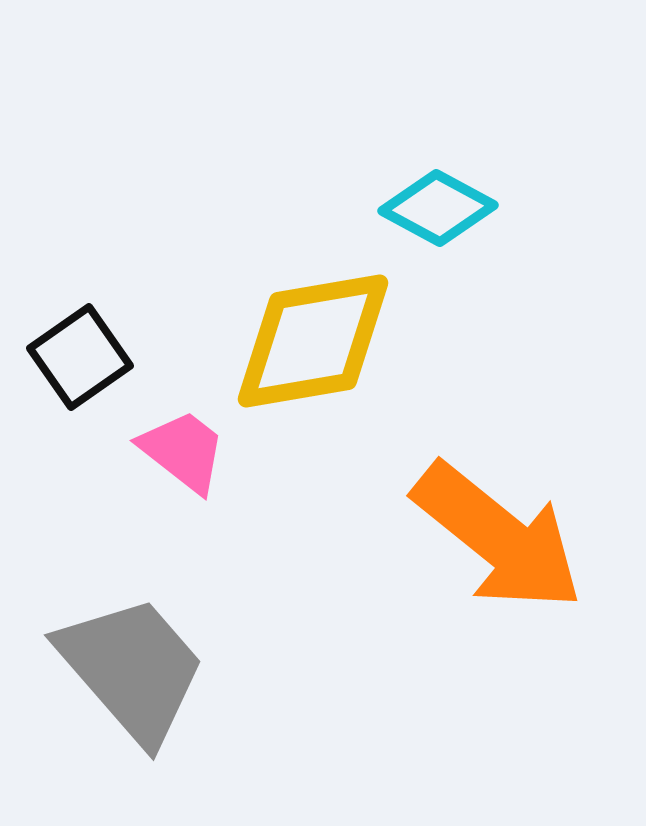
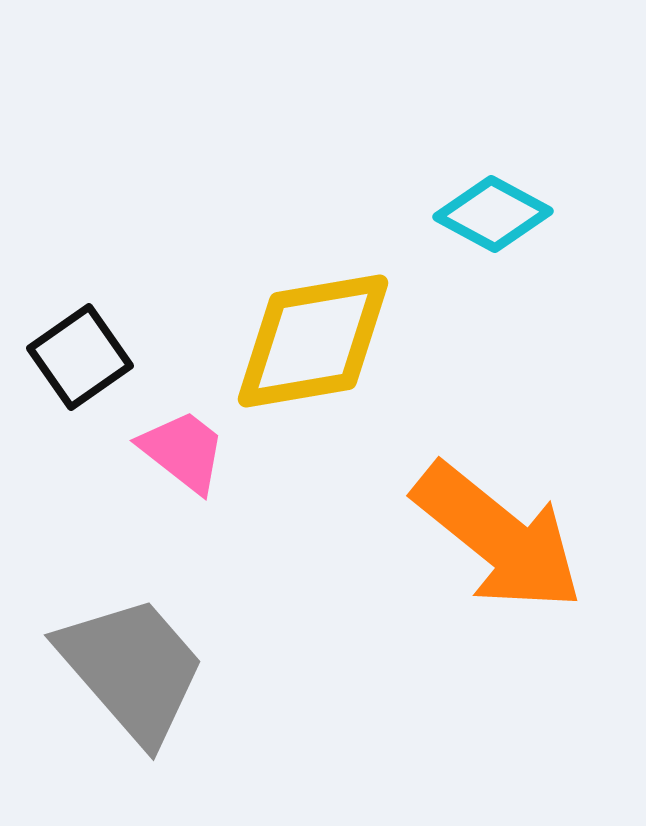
cyan diamond: moved 55 px right, 6 px down
